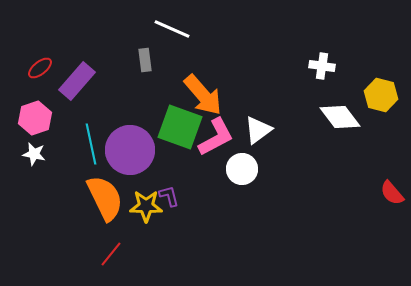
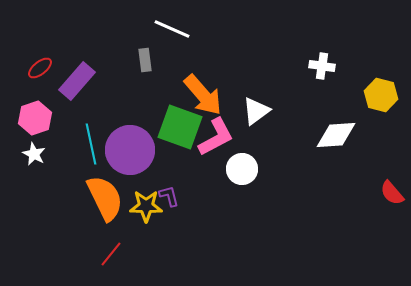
white diamond: moved 4 px left, 18 px down; rotated 57 degrees counterclockwise
white triangle: moved 2 px left, 19 px up
white star: rotated 15 degrees clockwise
